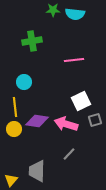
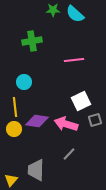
cyan semicircle: rotated 36 degrees clockwise
gray trapezoid: moved 1 px left, 1 px up
